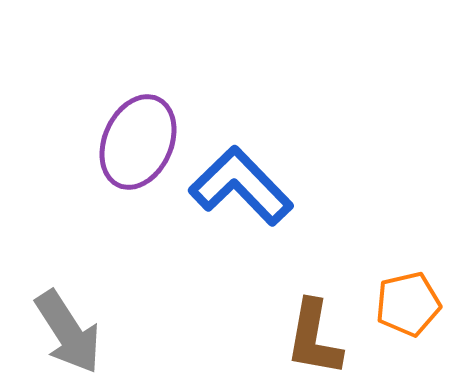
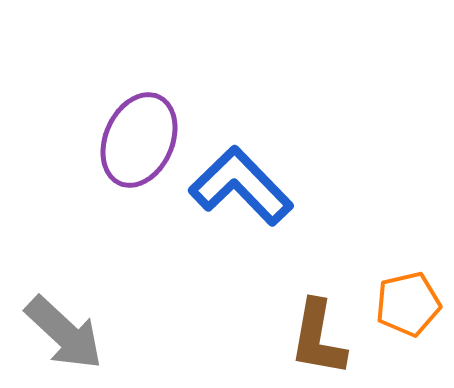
purple ellipse: moved 1 px right, 2 px up
gray arrow: moved 4 px left, 1 px down; rotated 14 degrees counterclockwise
brown L-shape: moved 4 px right
